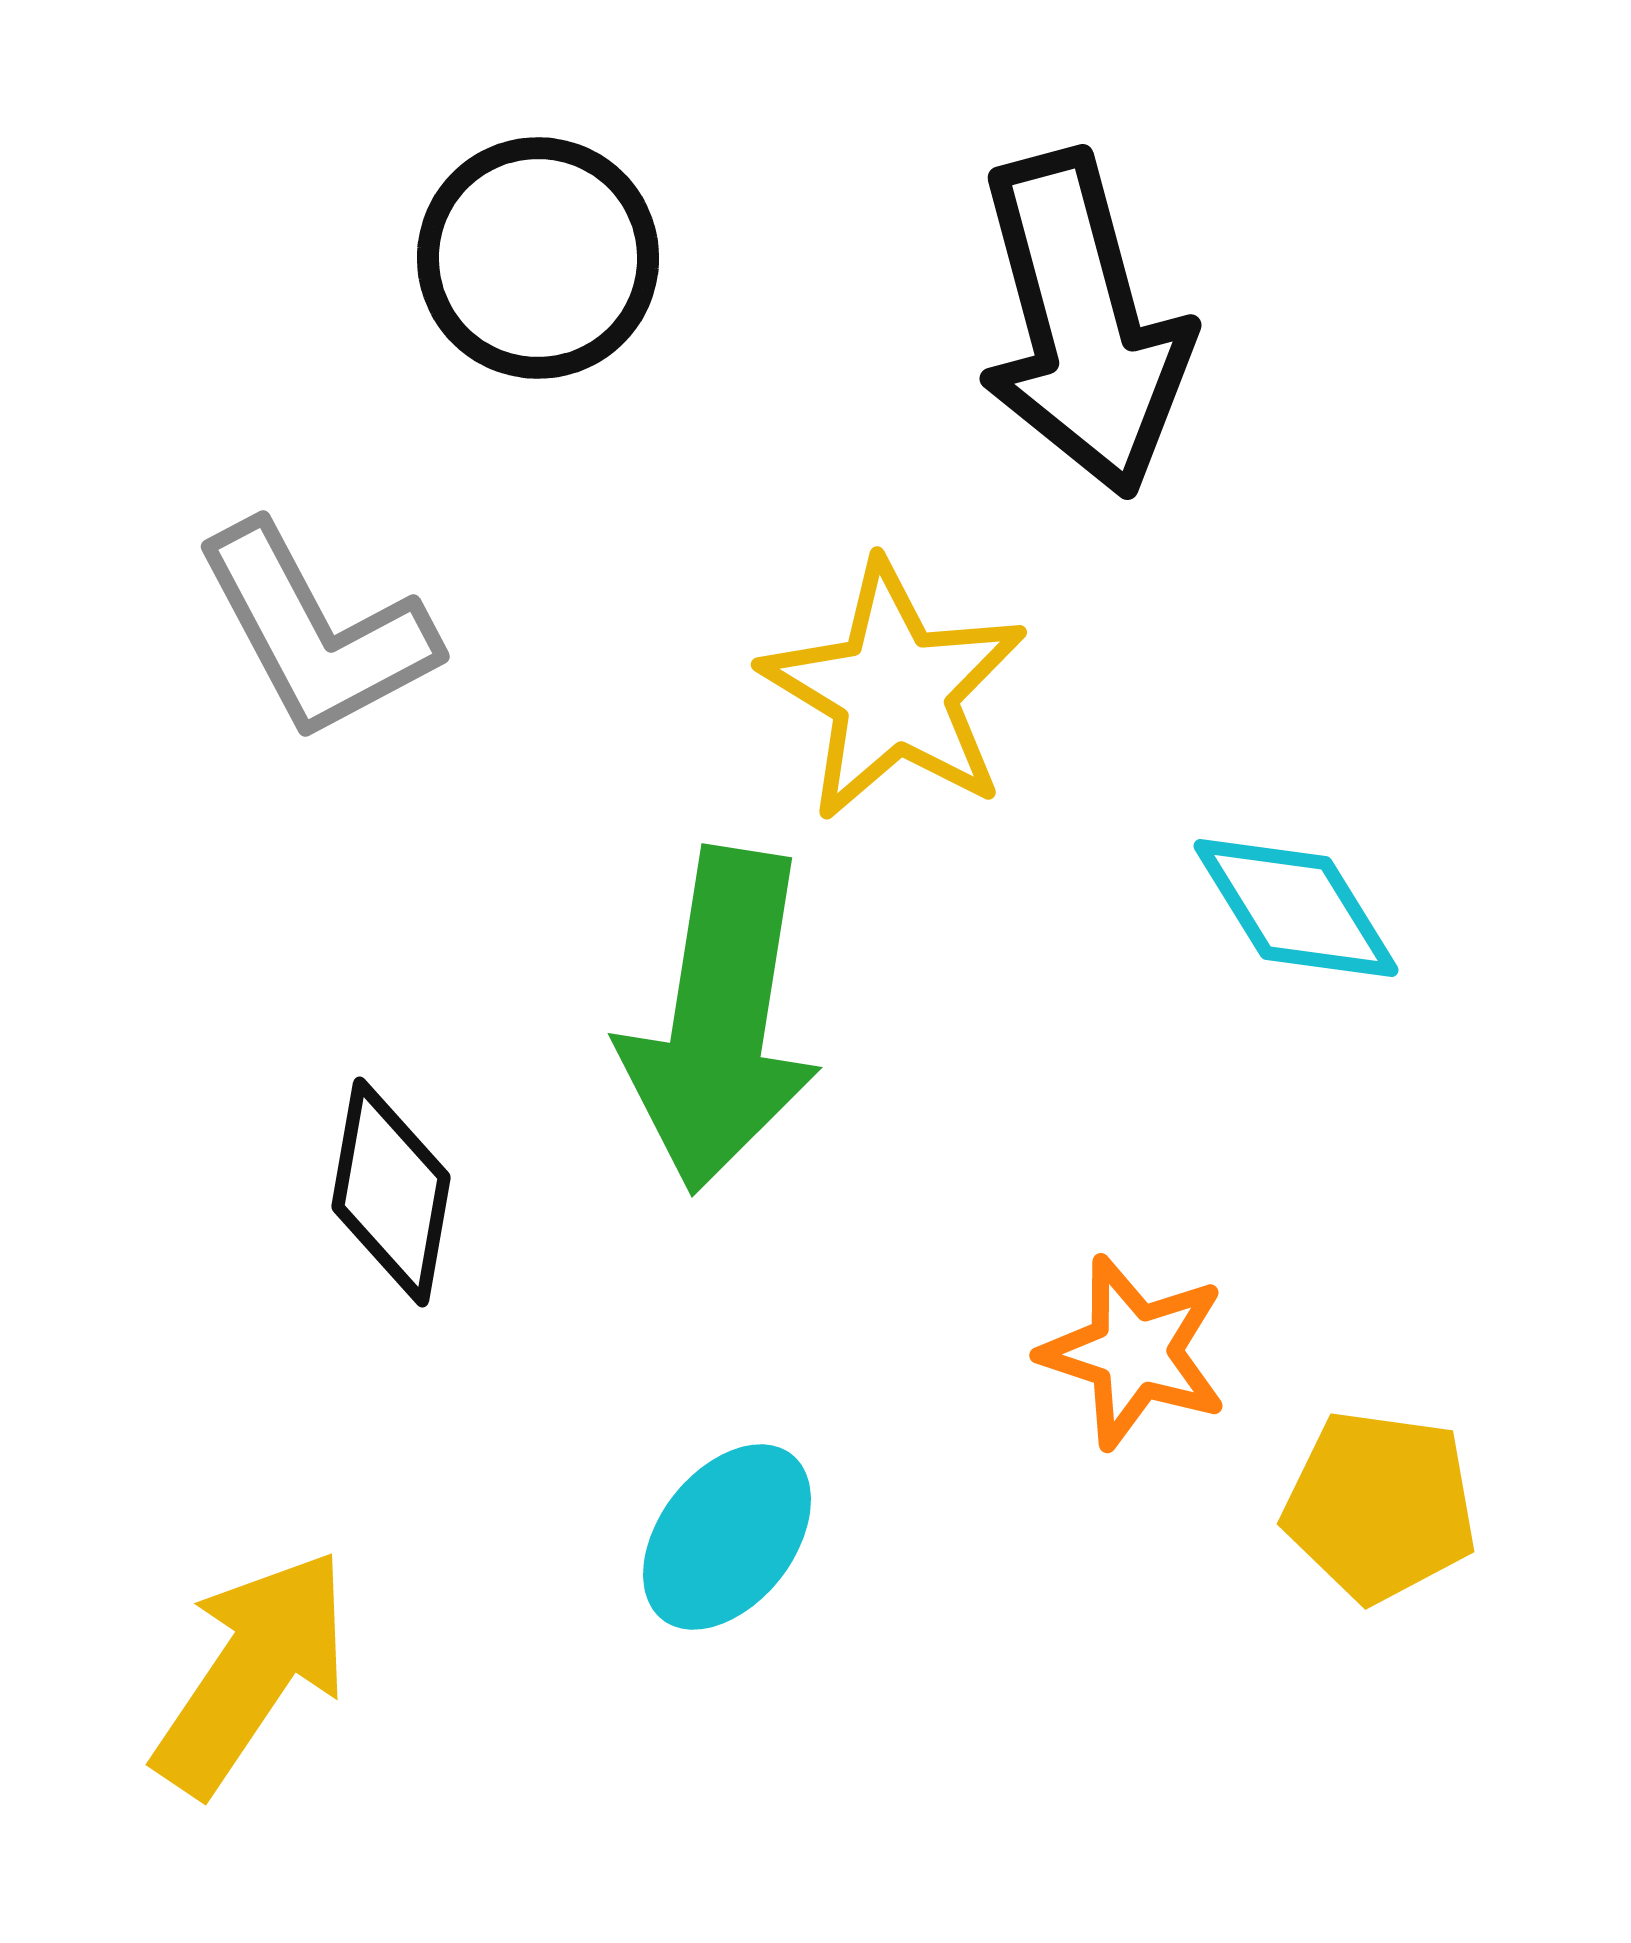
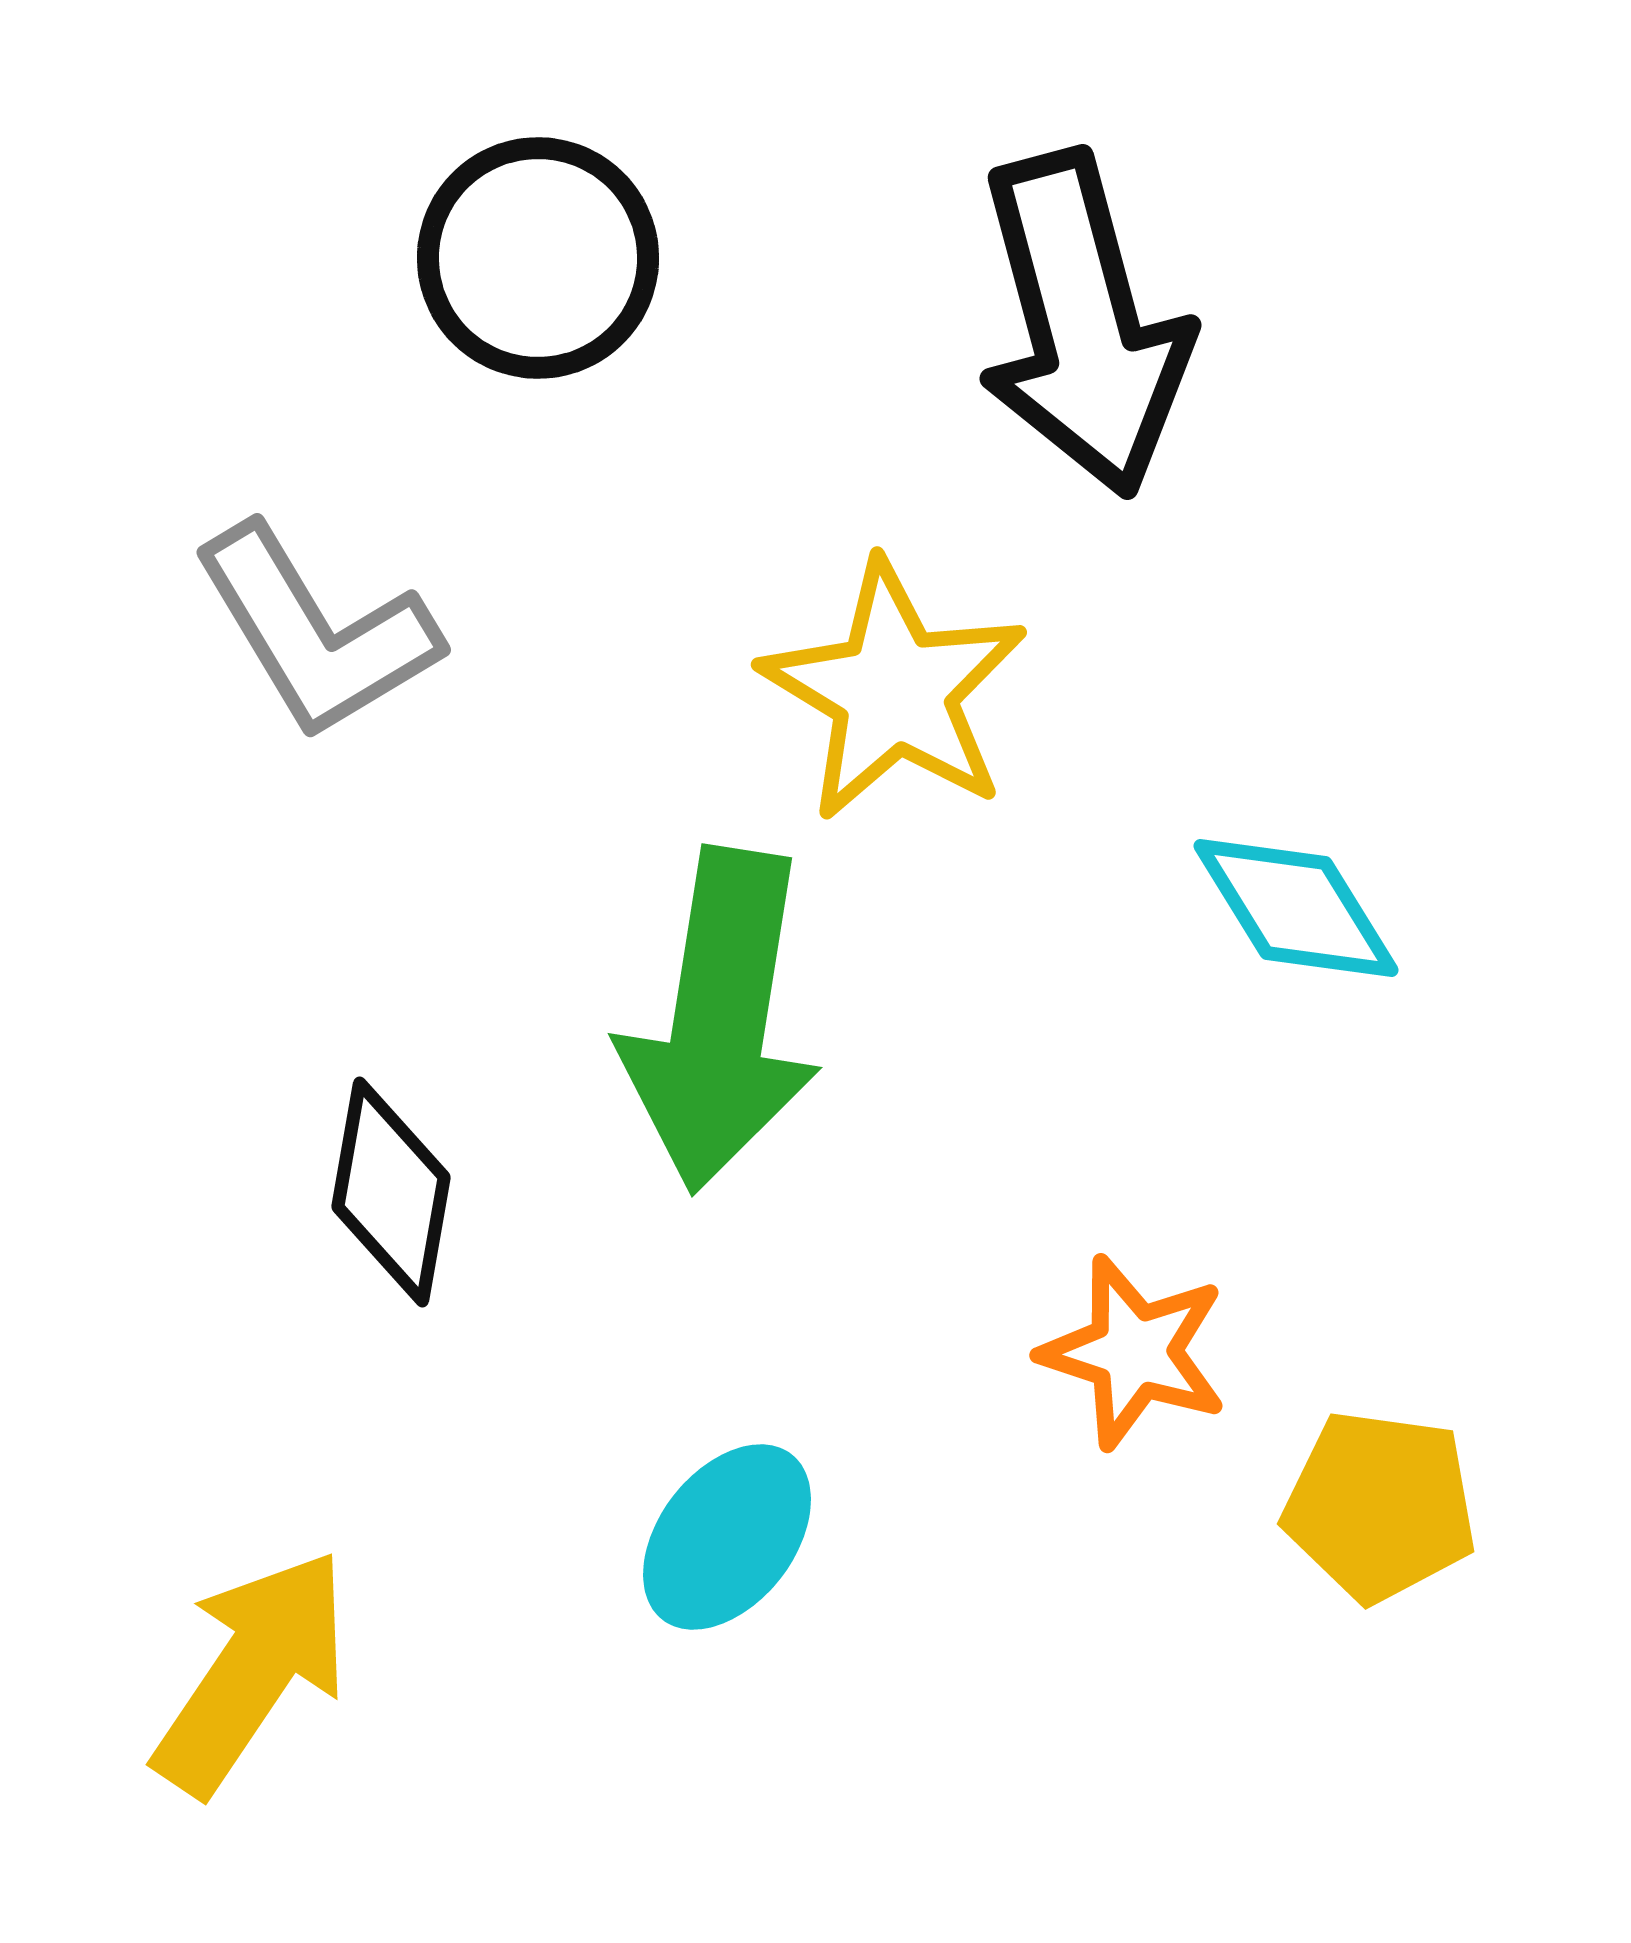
gray L-shape: rotated 3 degrees counterclockwise
